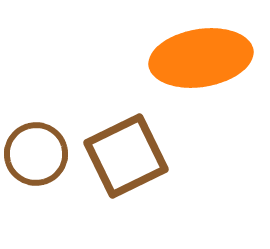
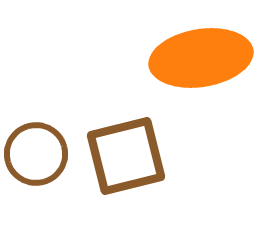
brown square: rotated 12 degrees clockwise
